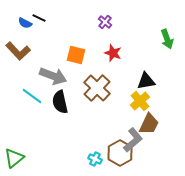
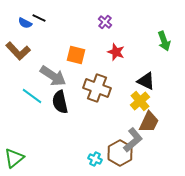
green arrow: moved 3 px left, 2 px down
red star: moved 3 px right, 1 px up
gray arrow: rotated 12 degrees clockwise
black triangle: rotated 36 degrees clockwise
brown cross: rotated 24 degrees counterclockwise
brown trapezoid: moved 2 px up
